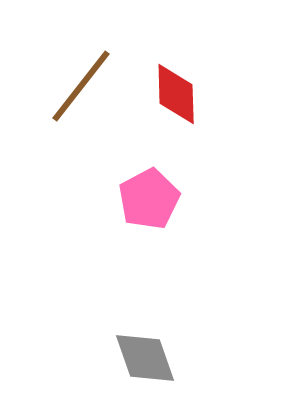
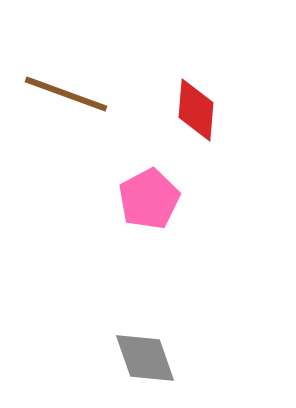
brown line: moved 15 px left, 8 px down; rotated 72 degrees clockwise
red diamond: moved 20 px right, 16 px down; rotated 6 degrees clockwise
